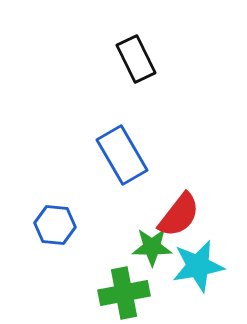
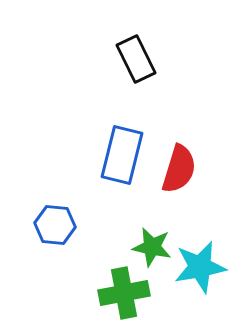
blue rectangle: rotated 44 degrees clockwise
red semicircle: moved 46 px up; rotated 21 degrees counterclockwise
green star: rotated 12 degrees clockwise
cyan star: moved 2 px right, 1 px down
